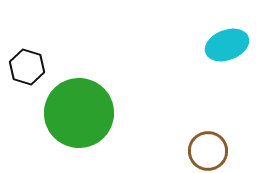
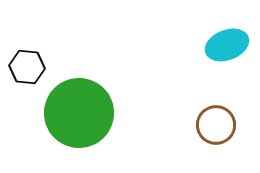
black hexagon: rotated 12 degrees counterclockwise
brown circle: moved 8 px right, 26 px up
